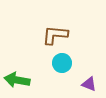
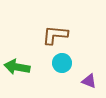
green arrow: moved 13 px up
purple triangle: moved 3 px up
